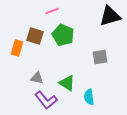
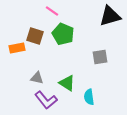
pink line: rotated 56 degrees clockwise
green pentagon: moved 1 px up
orange rectangle: rotated 63 degrees clockwise
